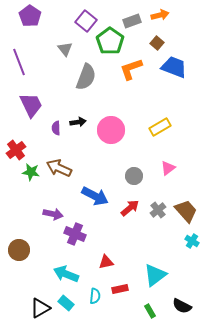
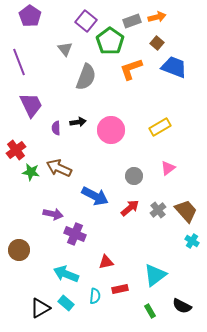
orange arrow: moved 3 px left, 2 px down
